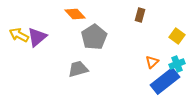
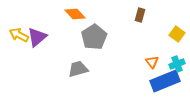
yellow square: moved 2 px up
orange triangle: rotated 24 degrees counterclockwise
blue rectangle: rotated 16 degrees clockwise
